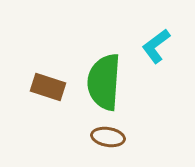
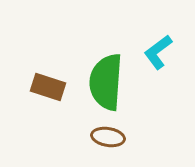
cyan L-shape: moved 2 px right, 6 px down
green semicircle: moved 2 px right
